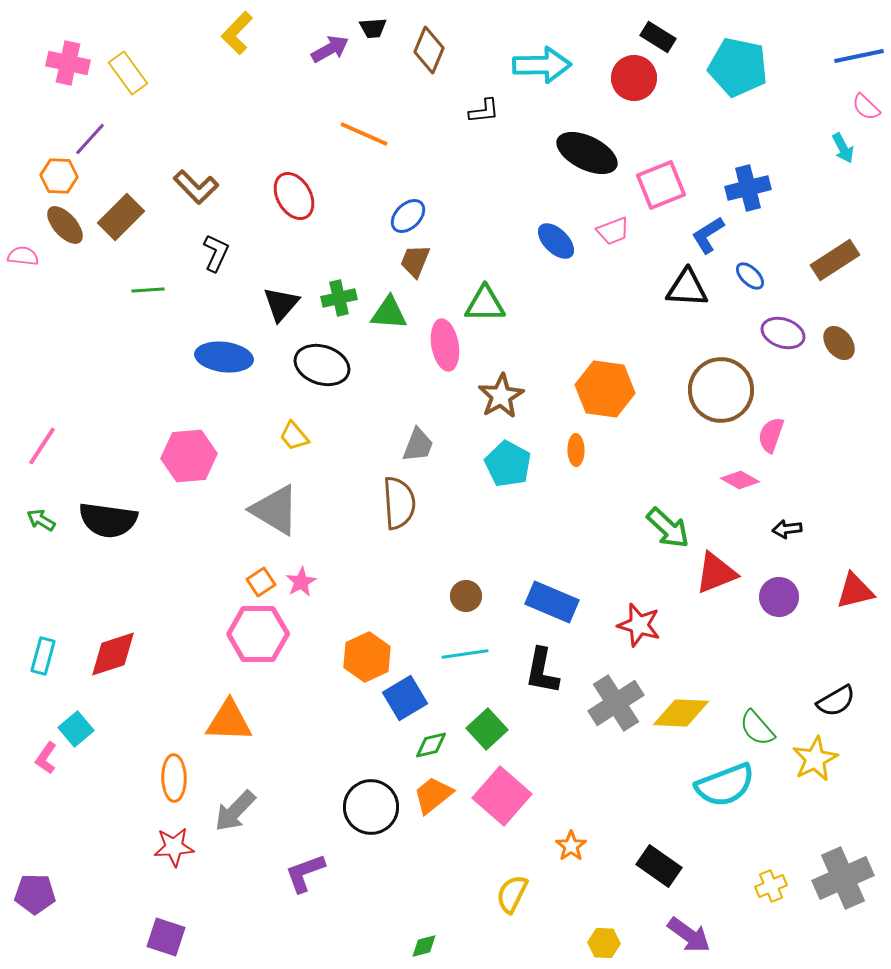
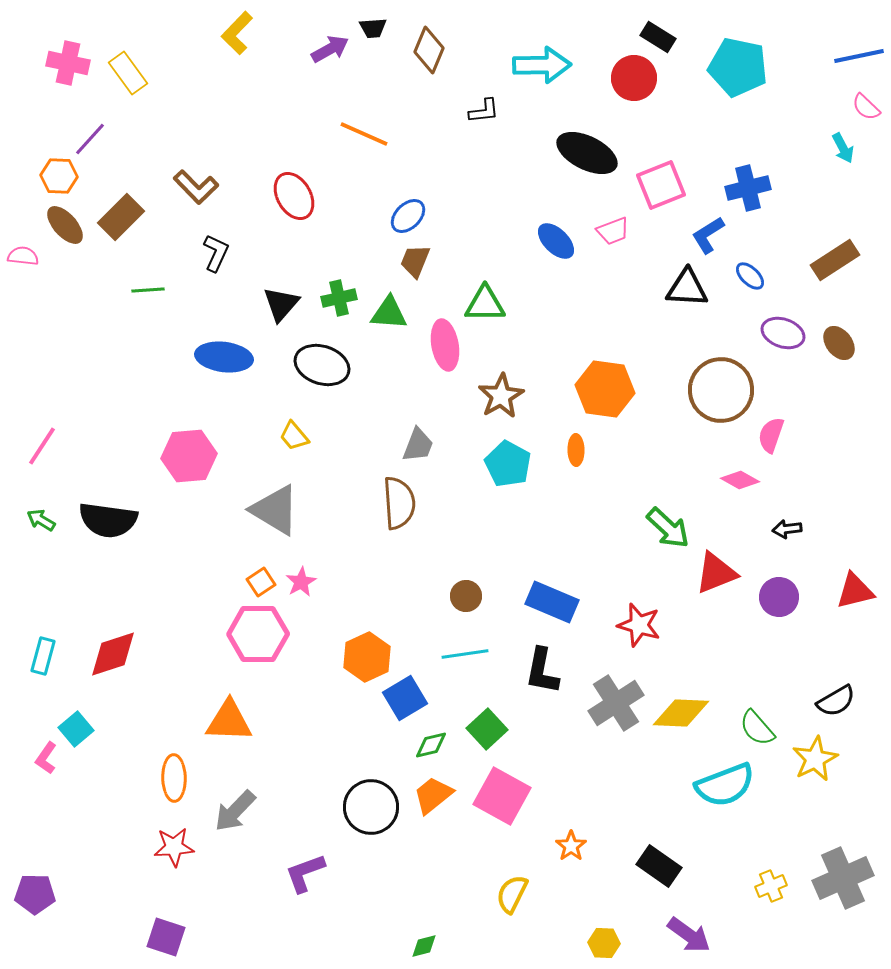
pink square at (502, 796): rotated 12 degrees counterclockwise
